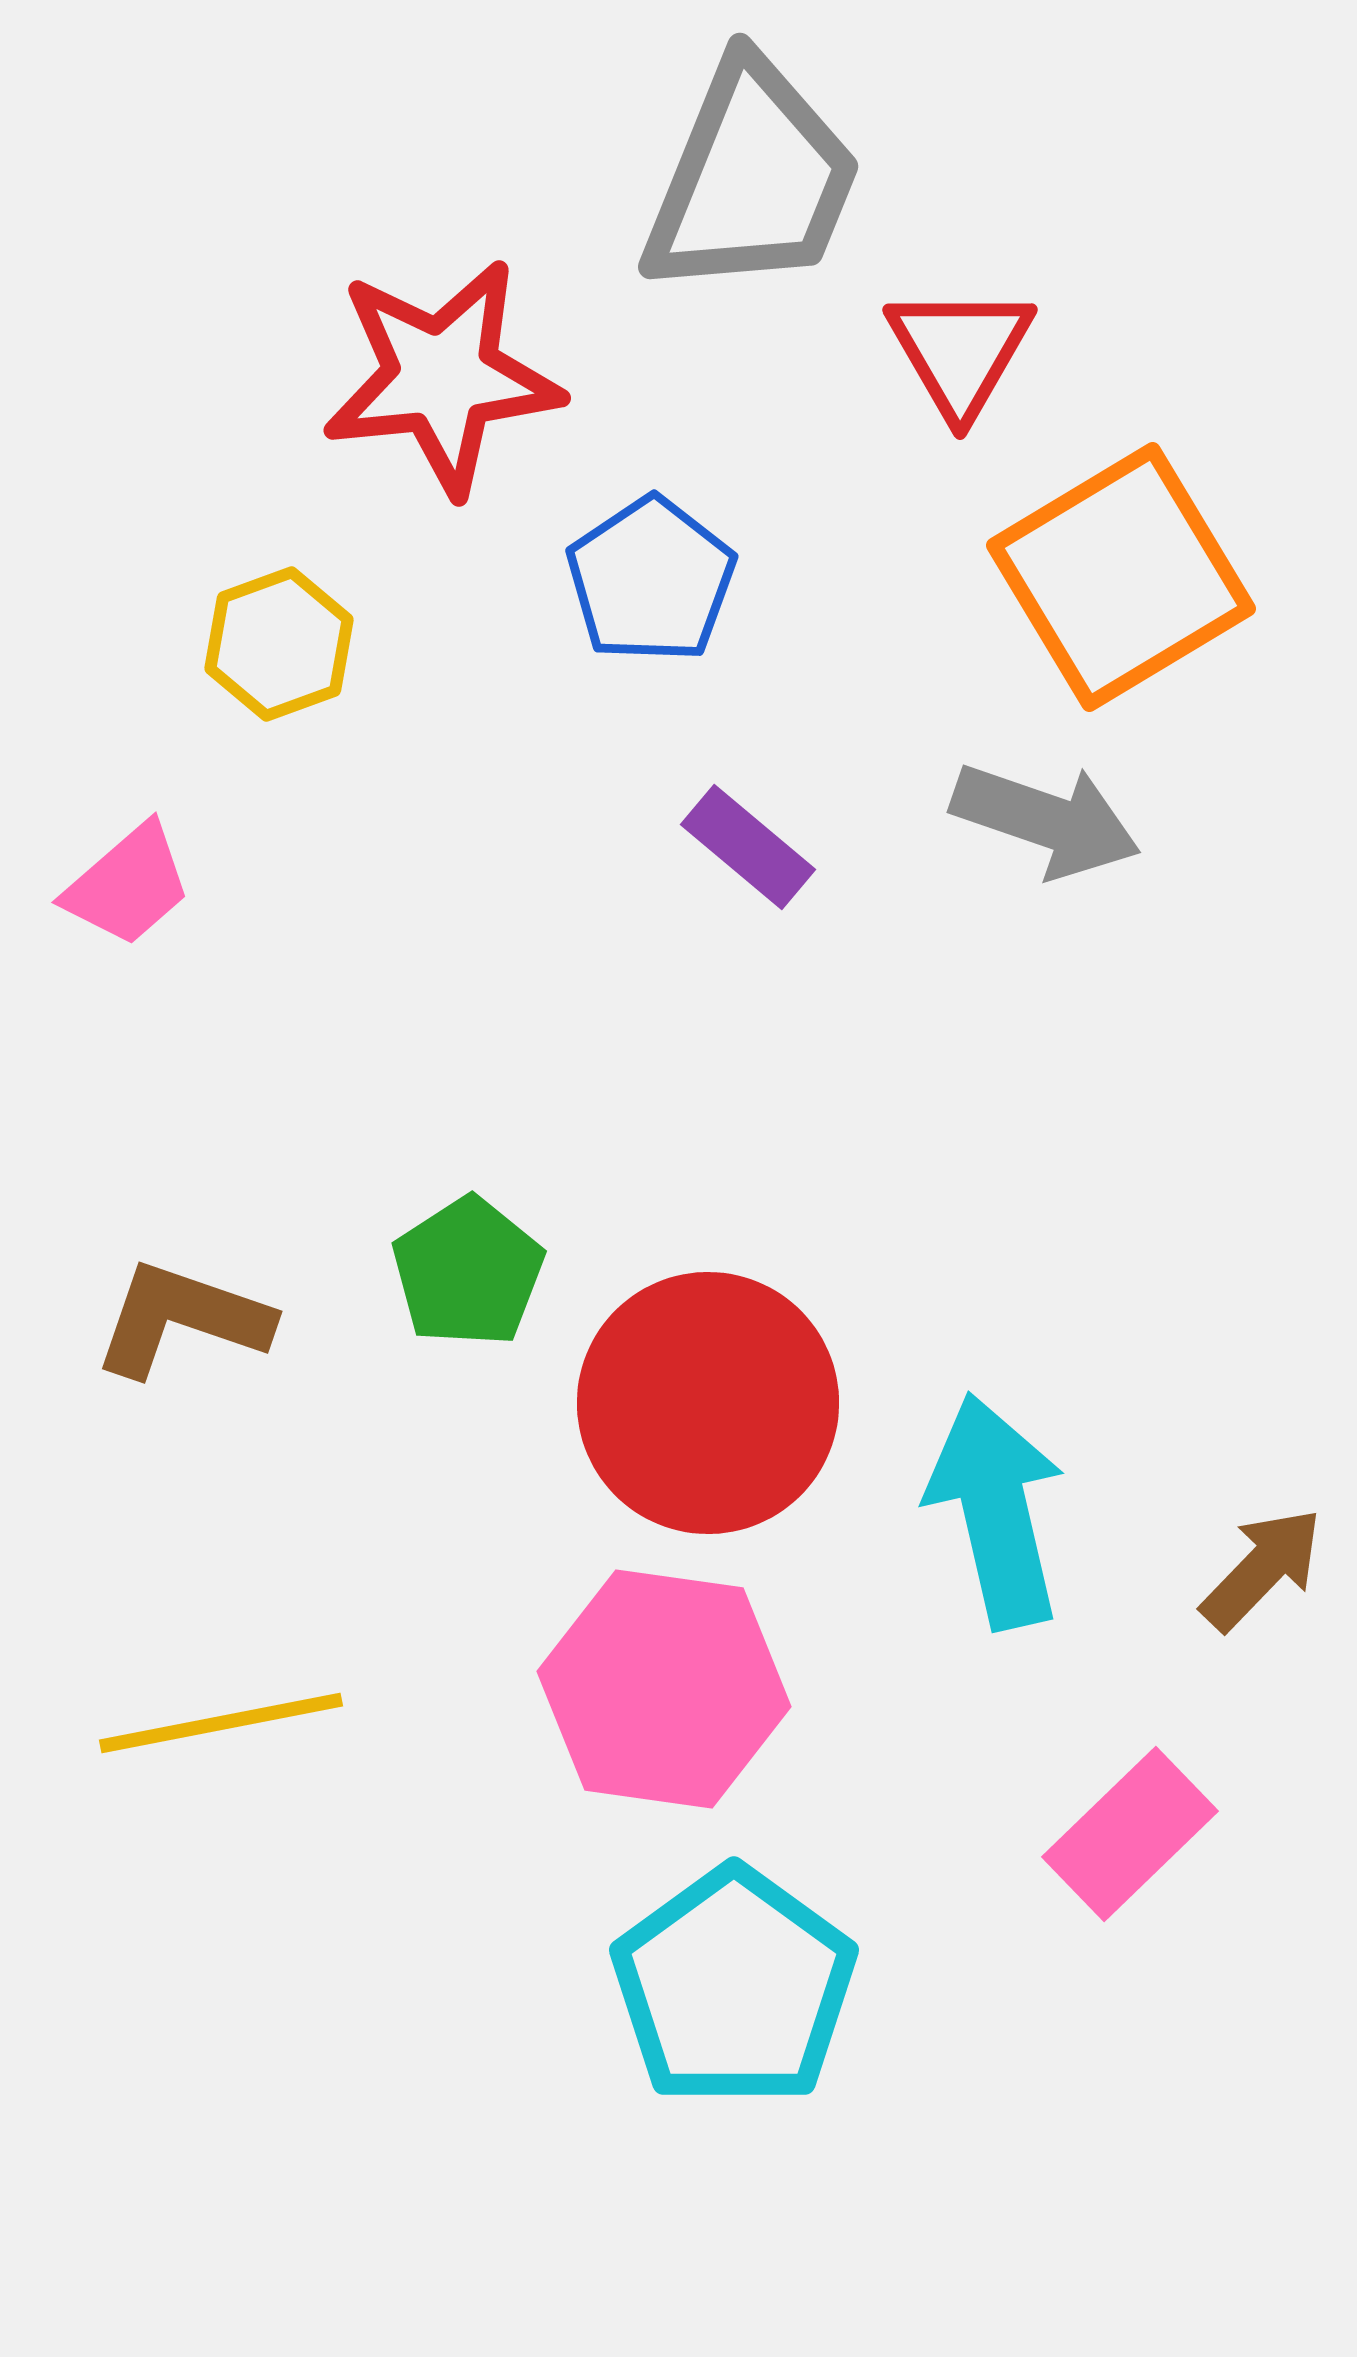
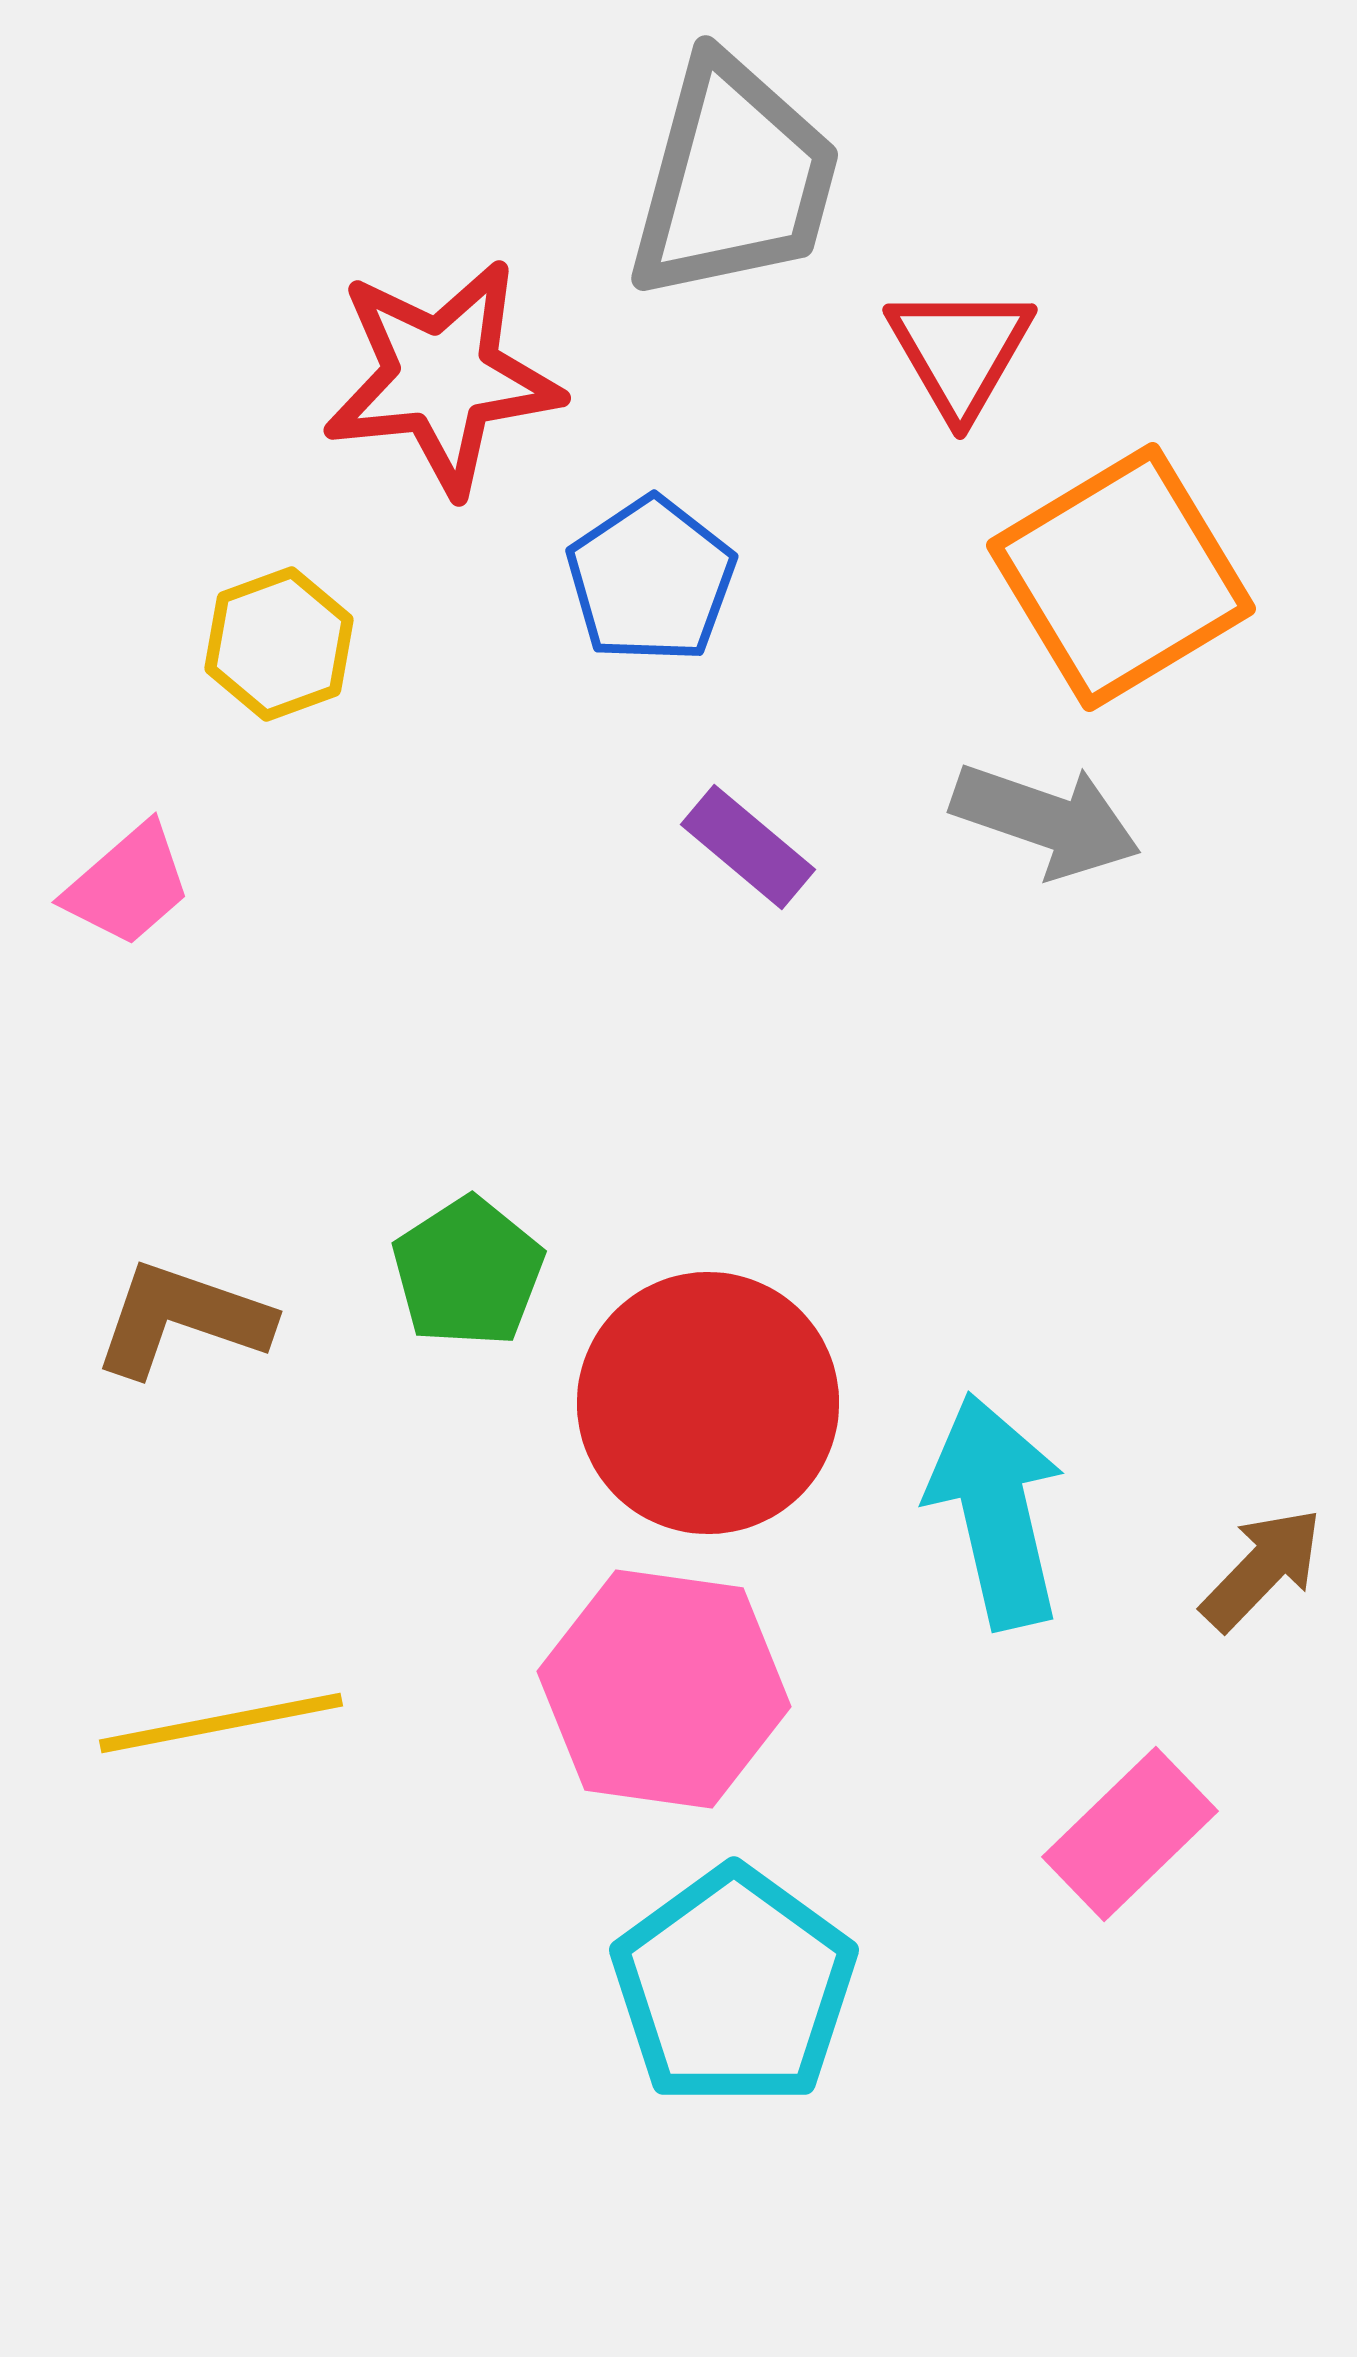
gray trapezoid: moved 18 px left; rotated 7 degrees counterclockwise
